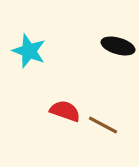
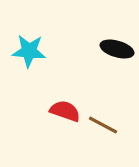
black ellipse: moved 1 px left, 3 px down
cyan star: rotated 16 degrees counterclockwise
